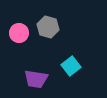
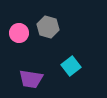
purple trapezoid: moved 5 px left
